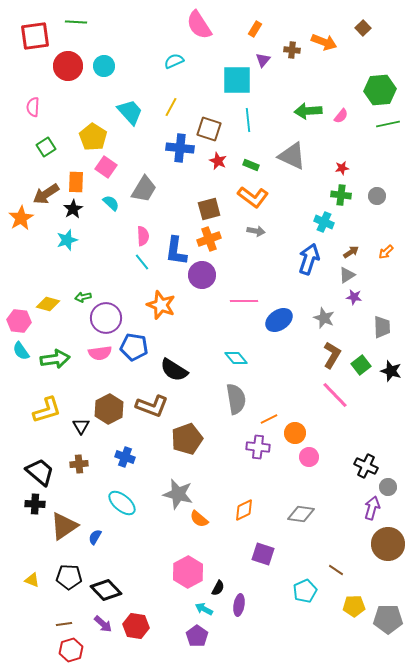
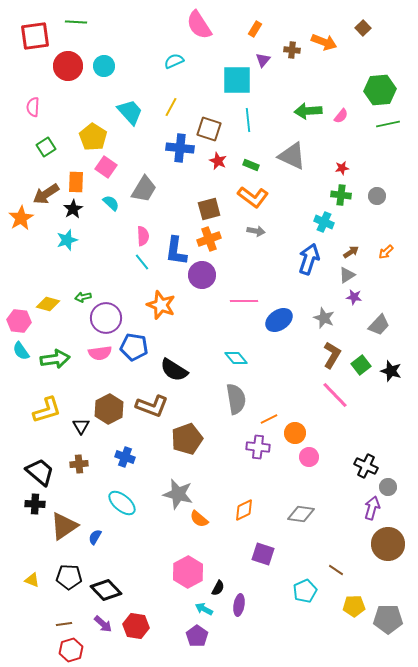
gray trapezoid at (382, 327): moved 3 px left, 2 px up; rotated 45 degrees clockwise
